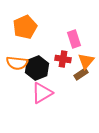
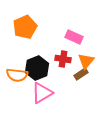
pink rectangle: moved 2 px up; rotated 48 degrees counterclockwise
orange semicircle: moved 12 px down
